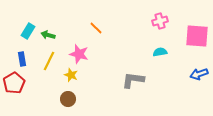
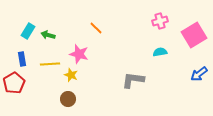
pink square: moved 3 px left, 1 px up; rotated 35 degrees counterclockwise
yellow line: moved 1 px right, 3 px down; rotated 60 degrees clockwise
blue arrow: rotated 18 degrees counterclockwise
